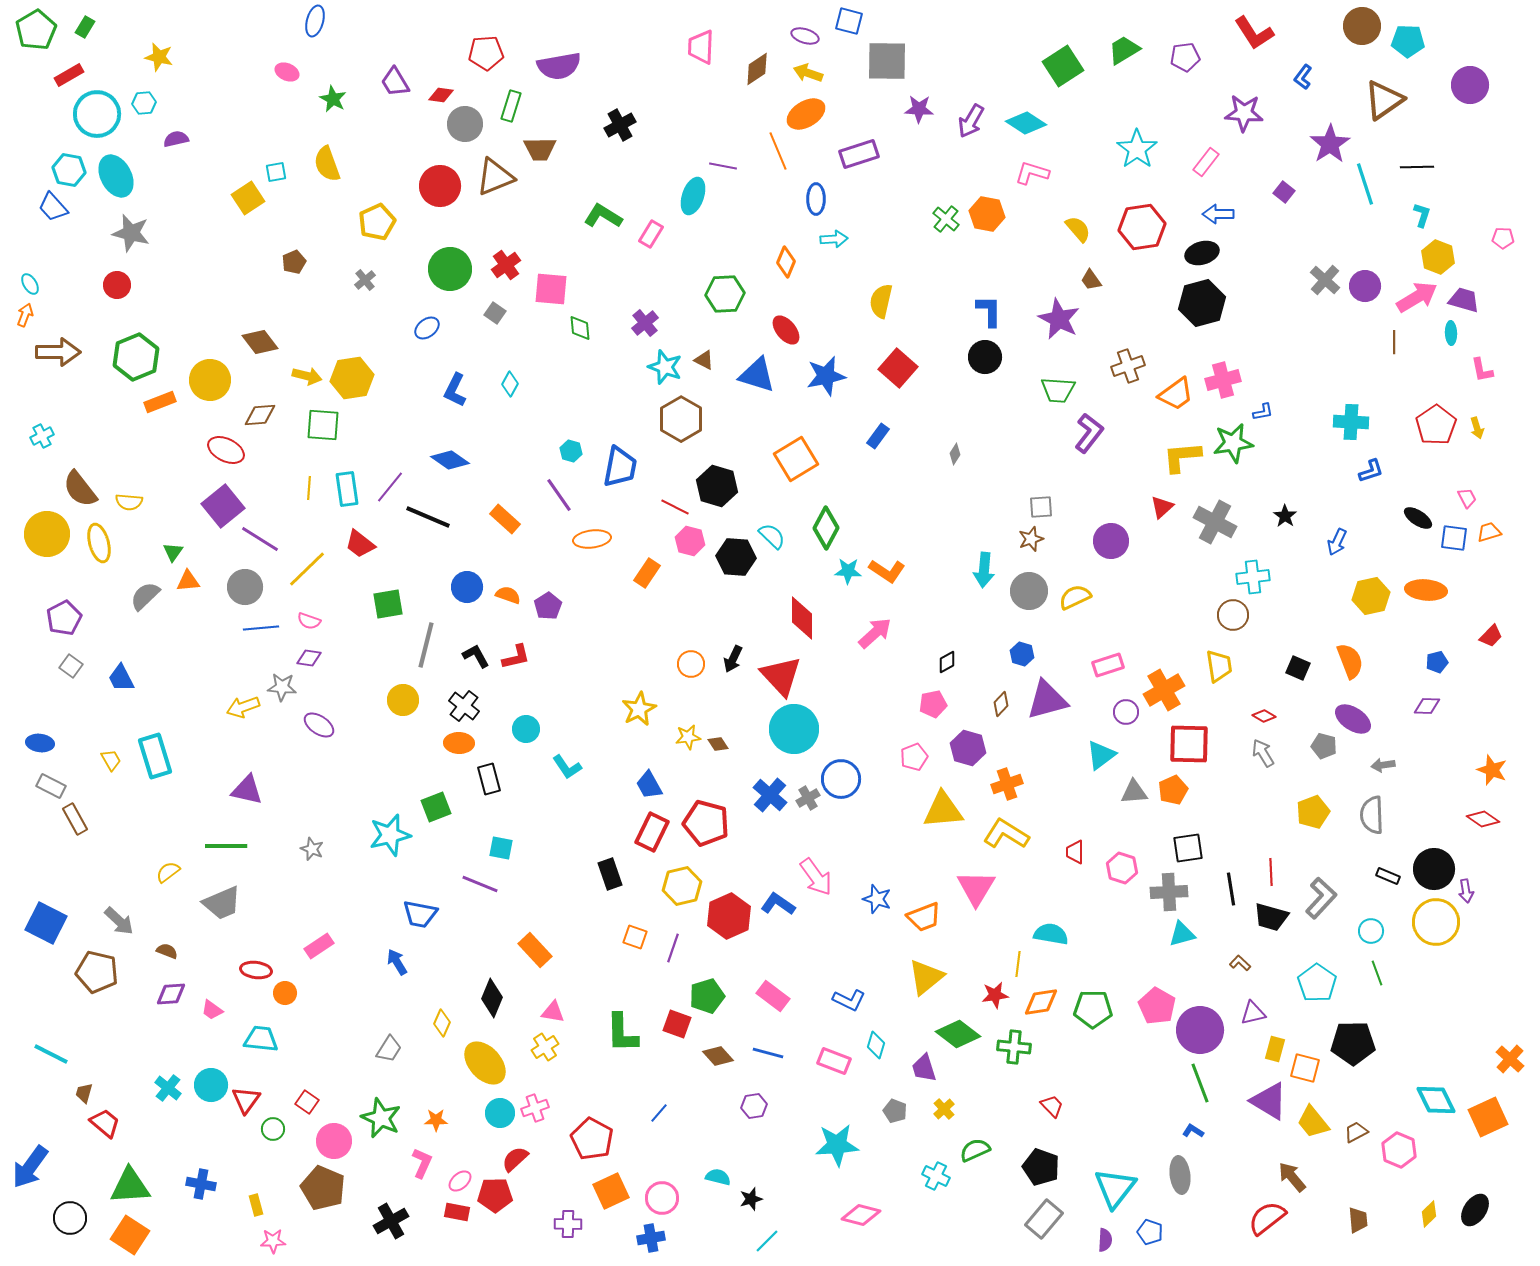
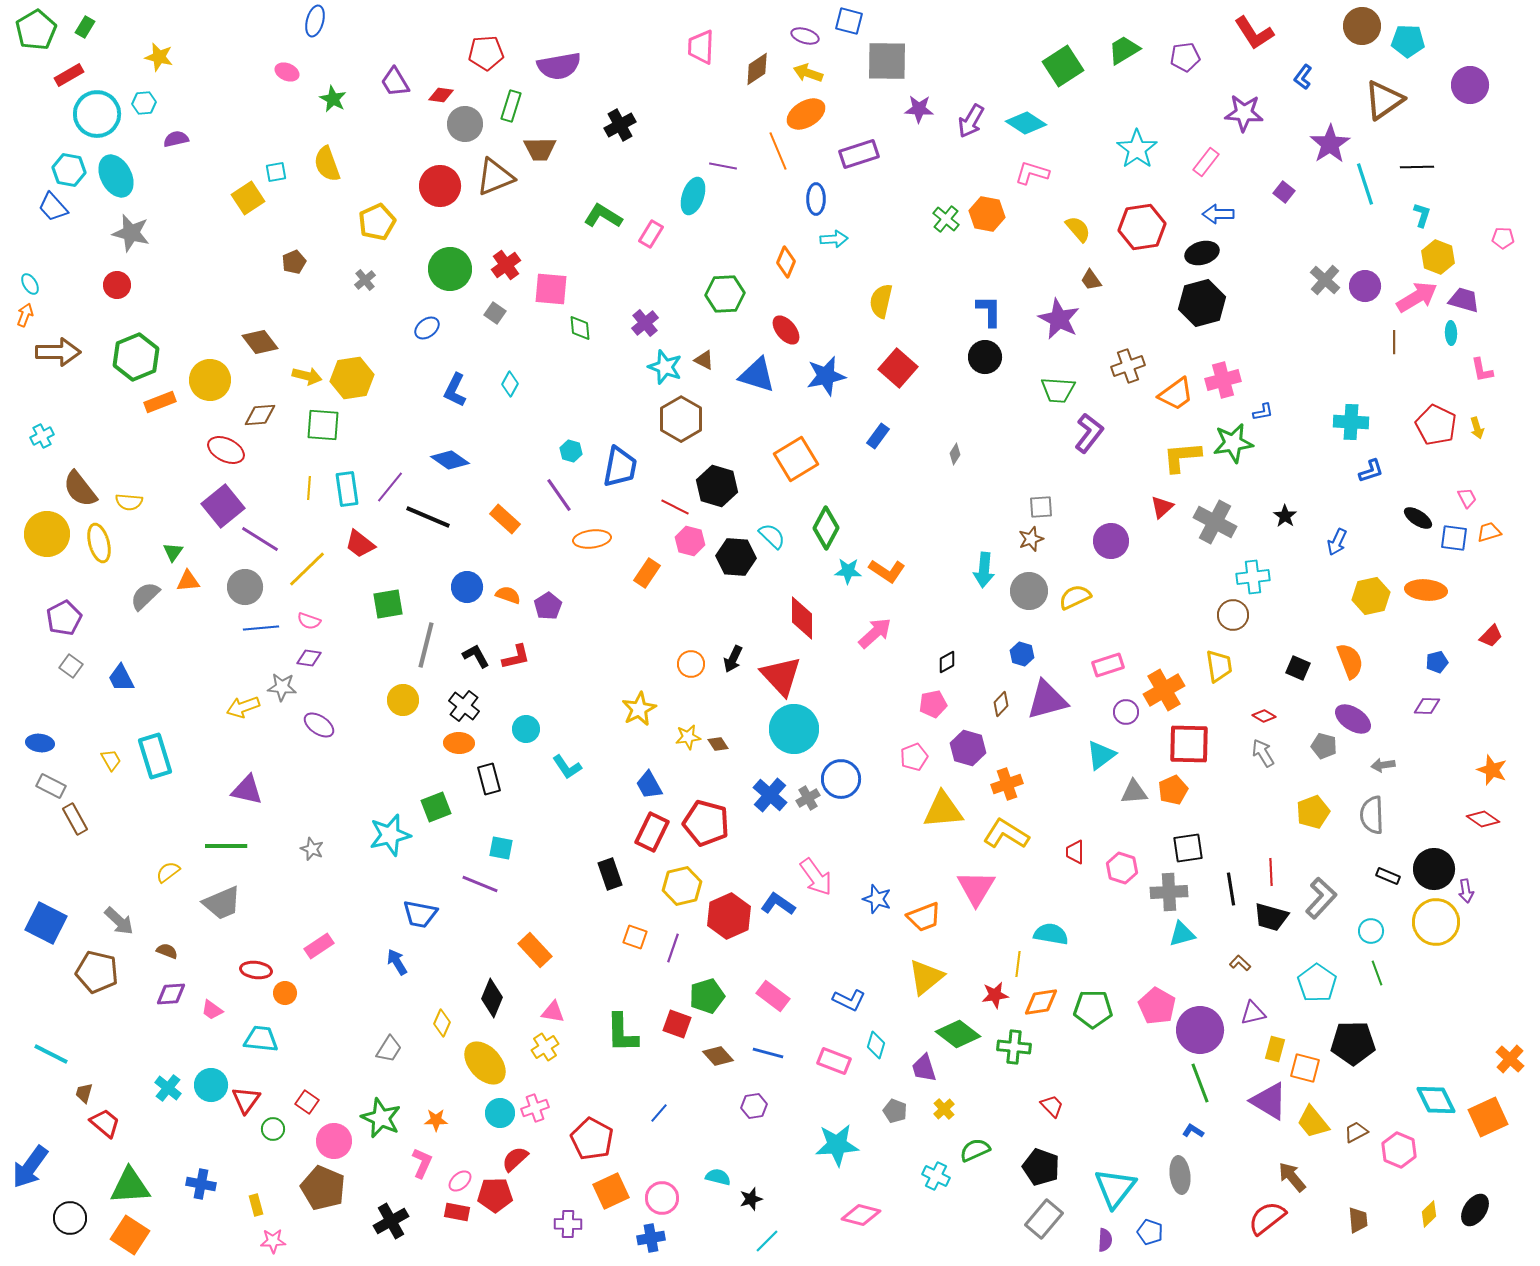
red pentagon at (1436, 425): rotated 12 degrees counterclockwise
